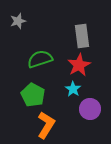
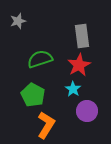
purple circle: moved 3 px left, 2 px down
